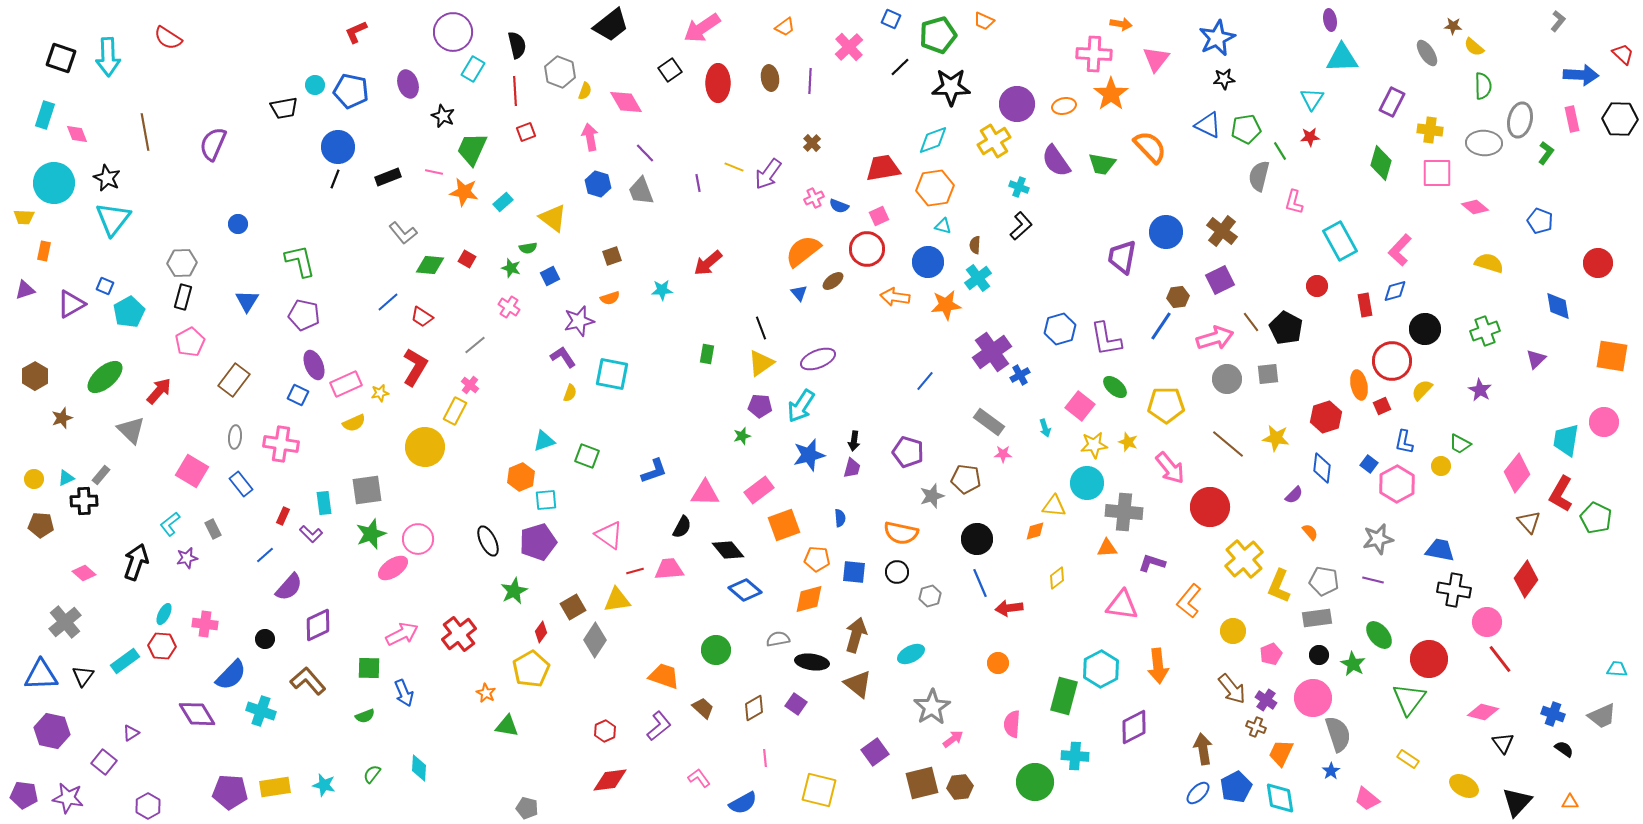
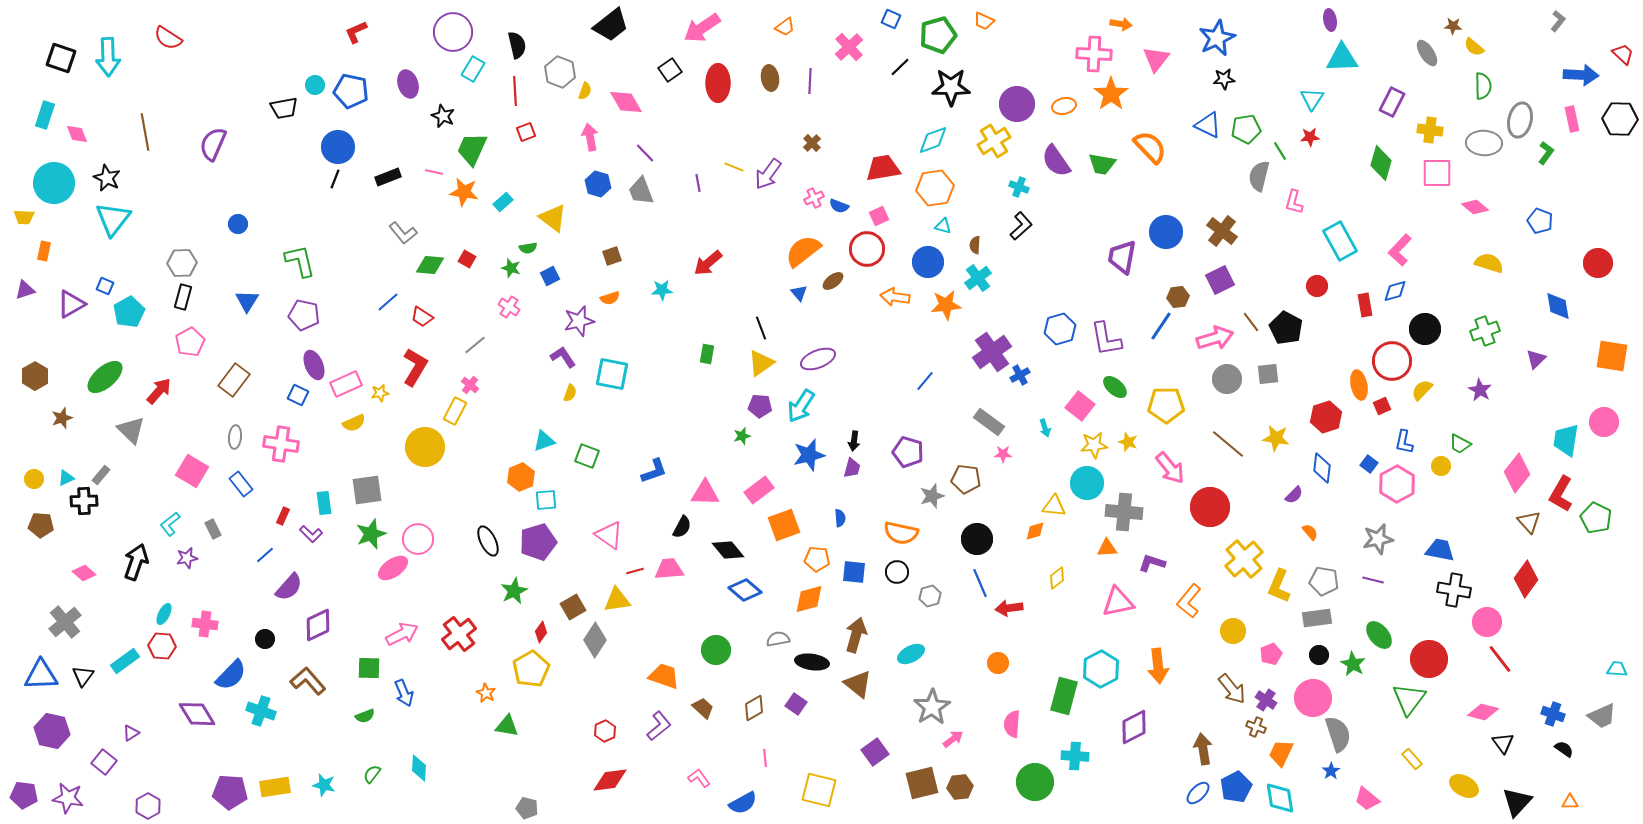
pink triangle at (1122, 605): moved 4 px left, 3 px up; rotated 20 degrees counterclockwise
yellow rectangle at (1408, 759): moved 4 px right; rotated 15 degrees clockwise
